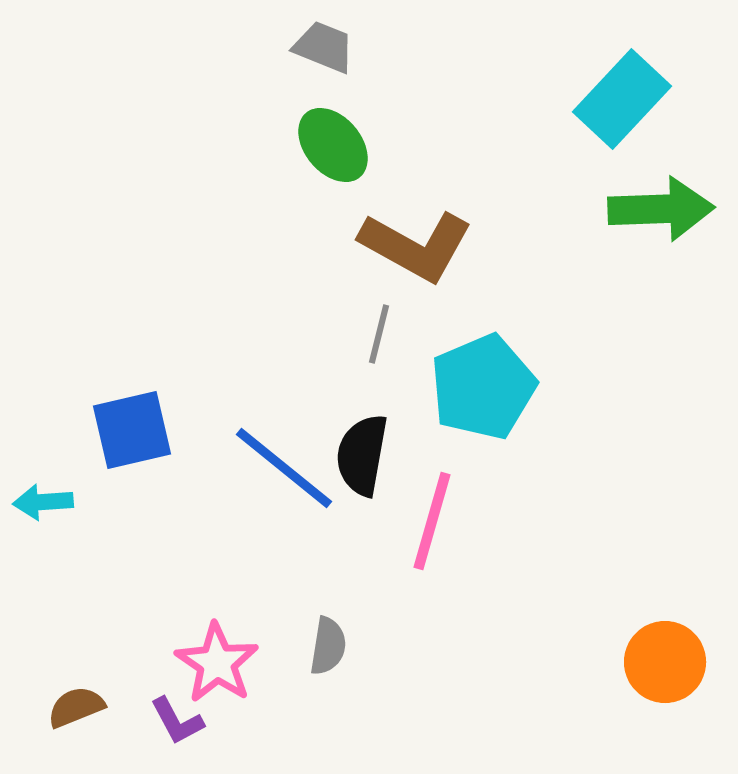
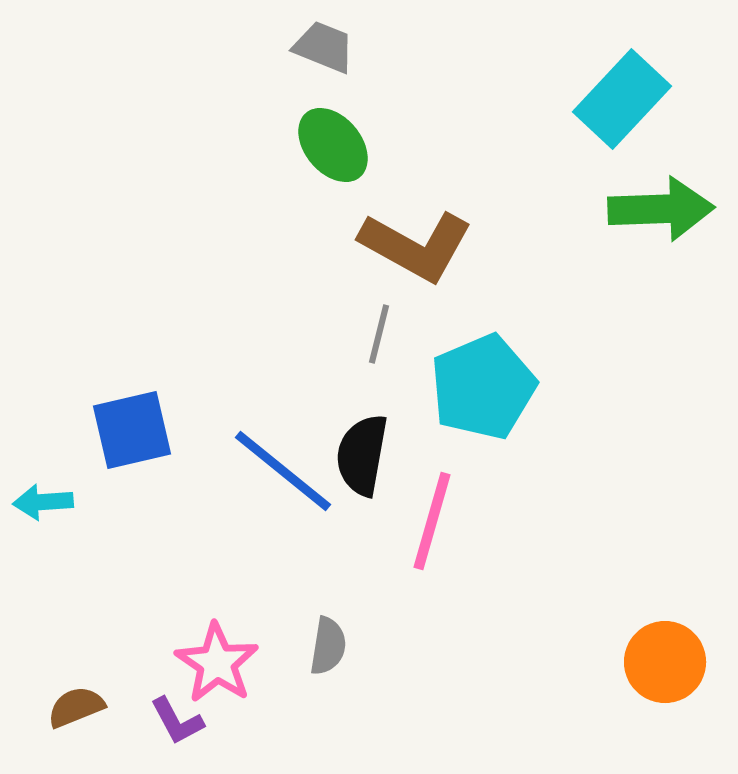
blue line: moved 1 px left, 3 px down
